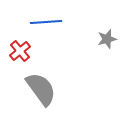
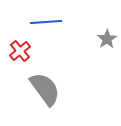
gray star: rotated 18 degrees counterclockwise
gray semicircle: moved 4 px right
